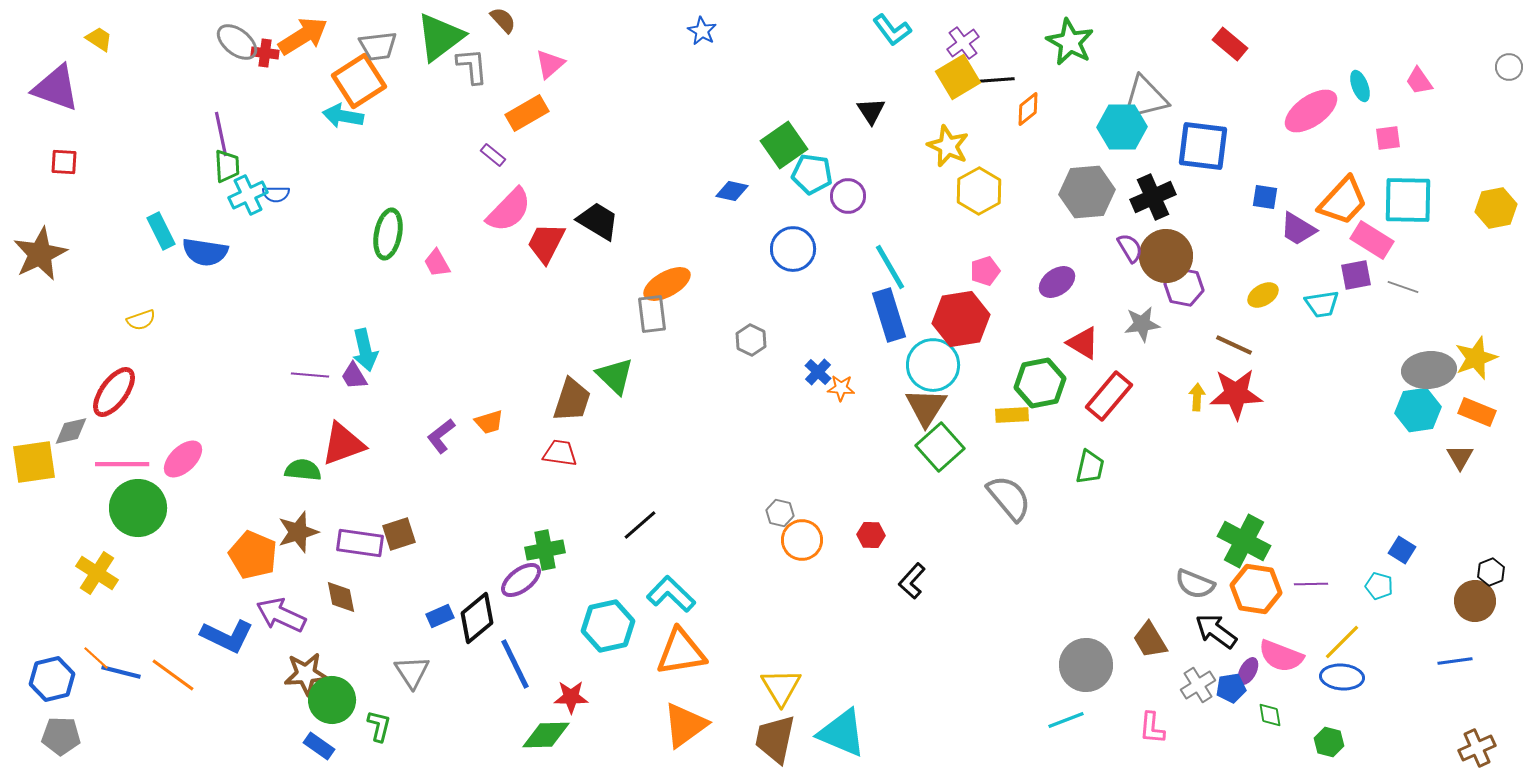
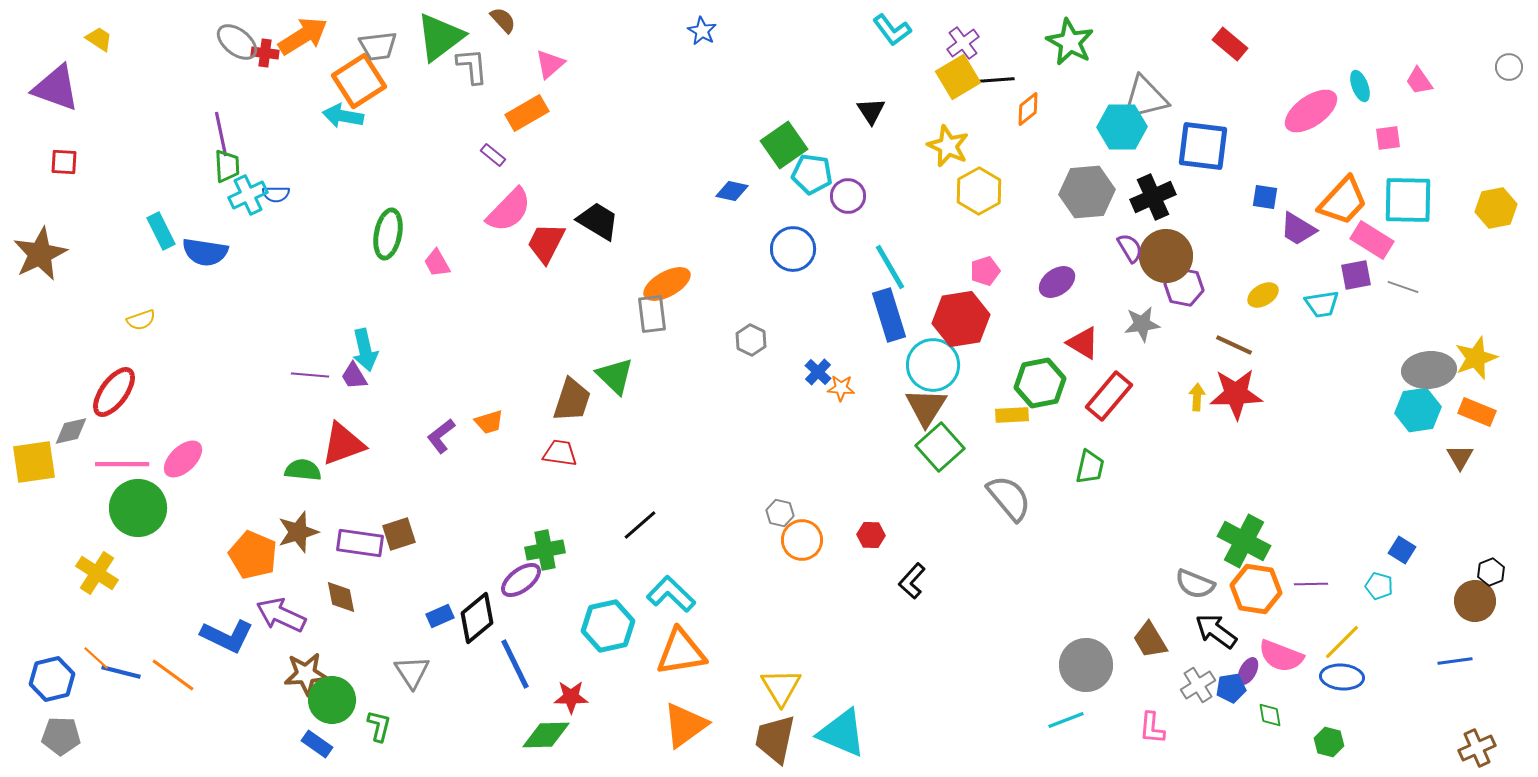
blue rectangle at (319, 746): moved 2 px left, 2 px up
